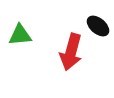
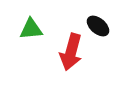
green triangle: moved 11 px right, 6 px up
